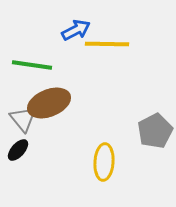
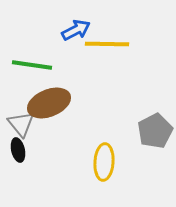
gray triangle: moved 2 px left, 5 px down
black ellipse: rotated 55 degrees counterclockwise
